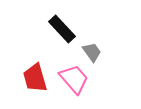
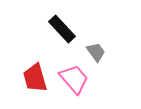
gray trapezoid: moved 4 px right
